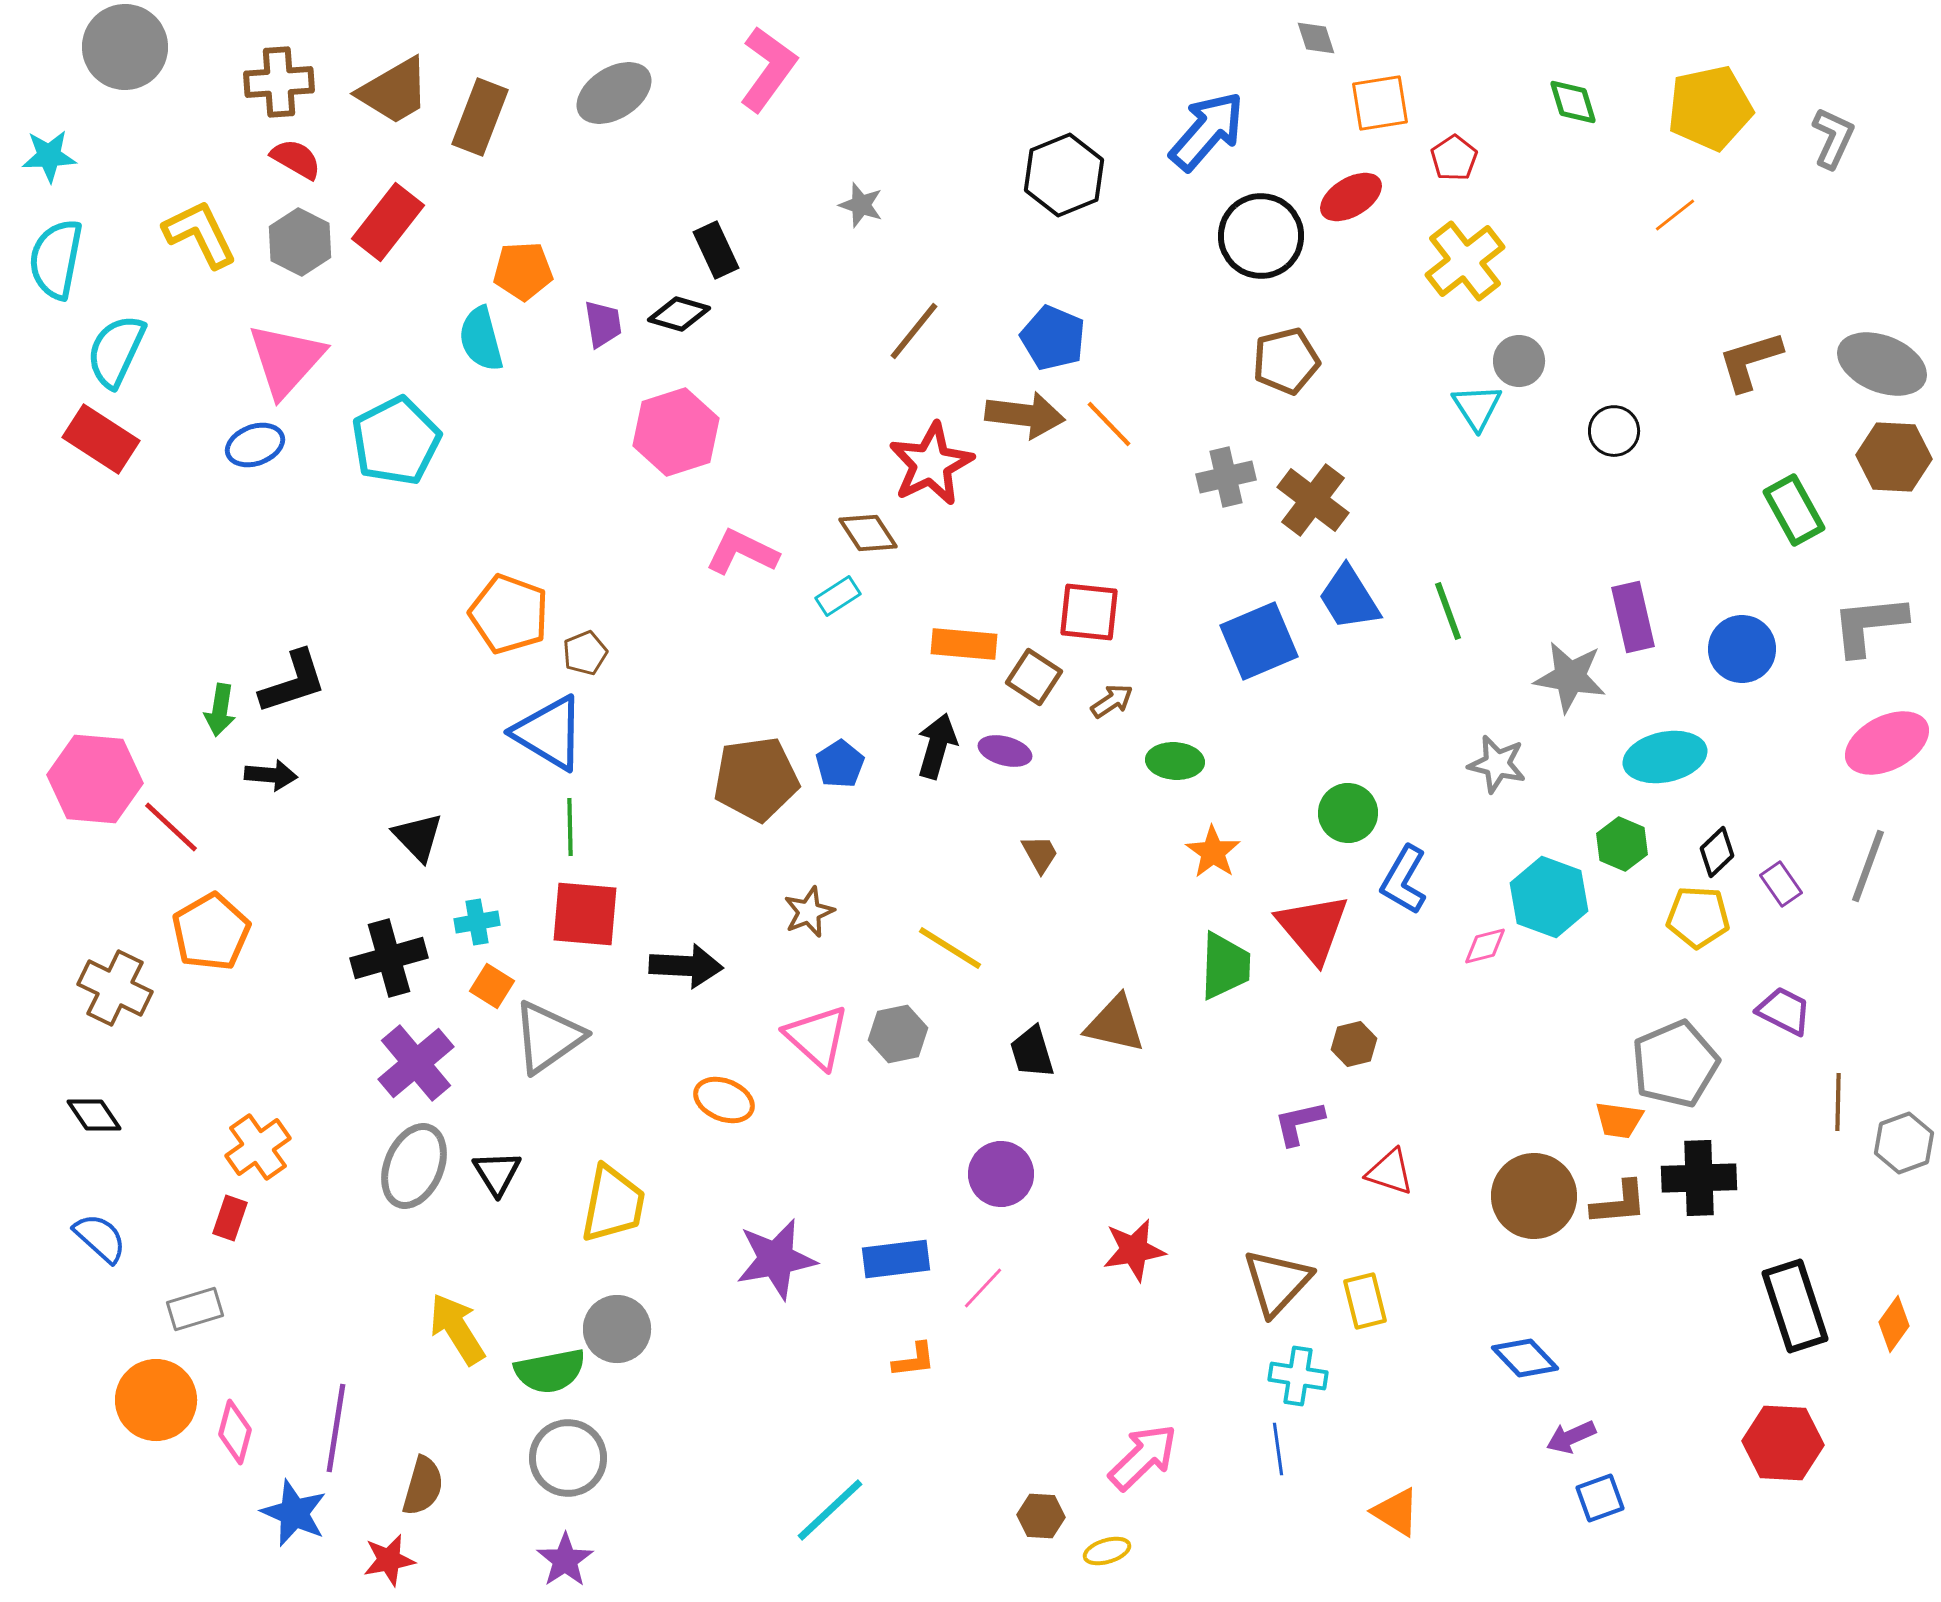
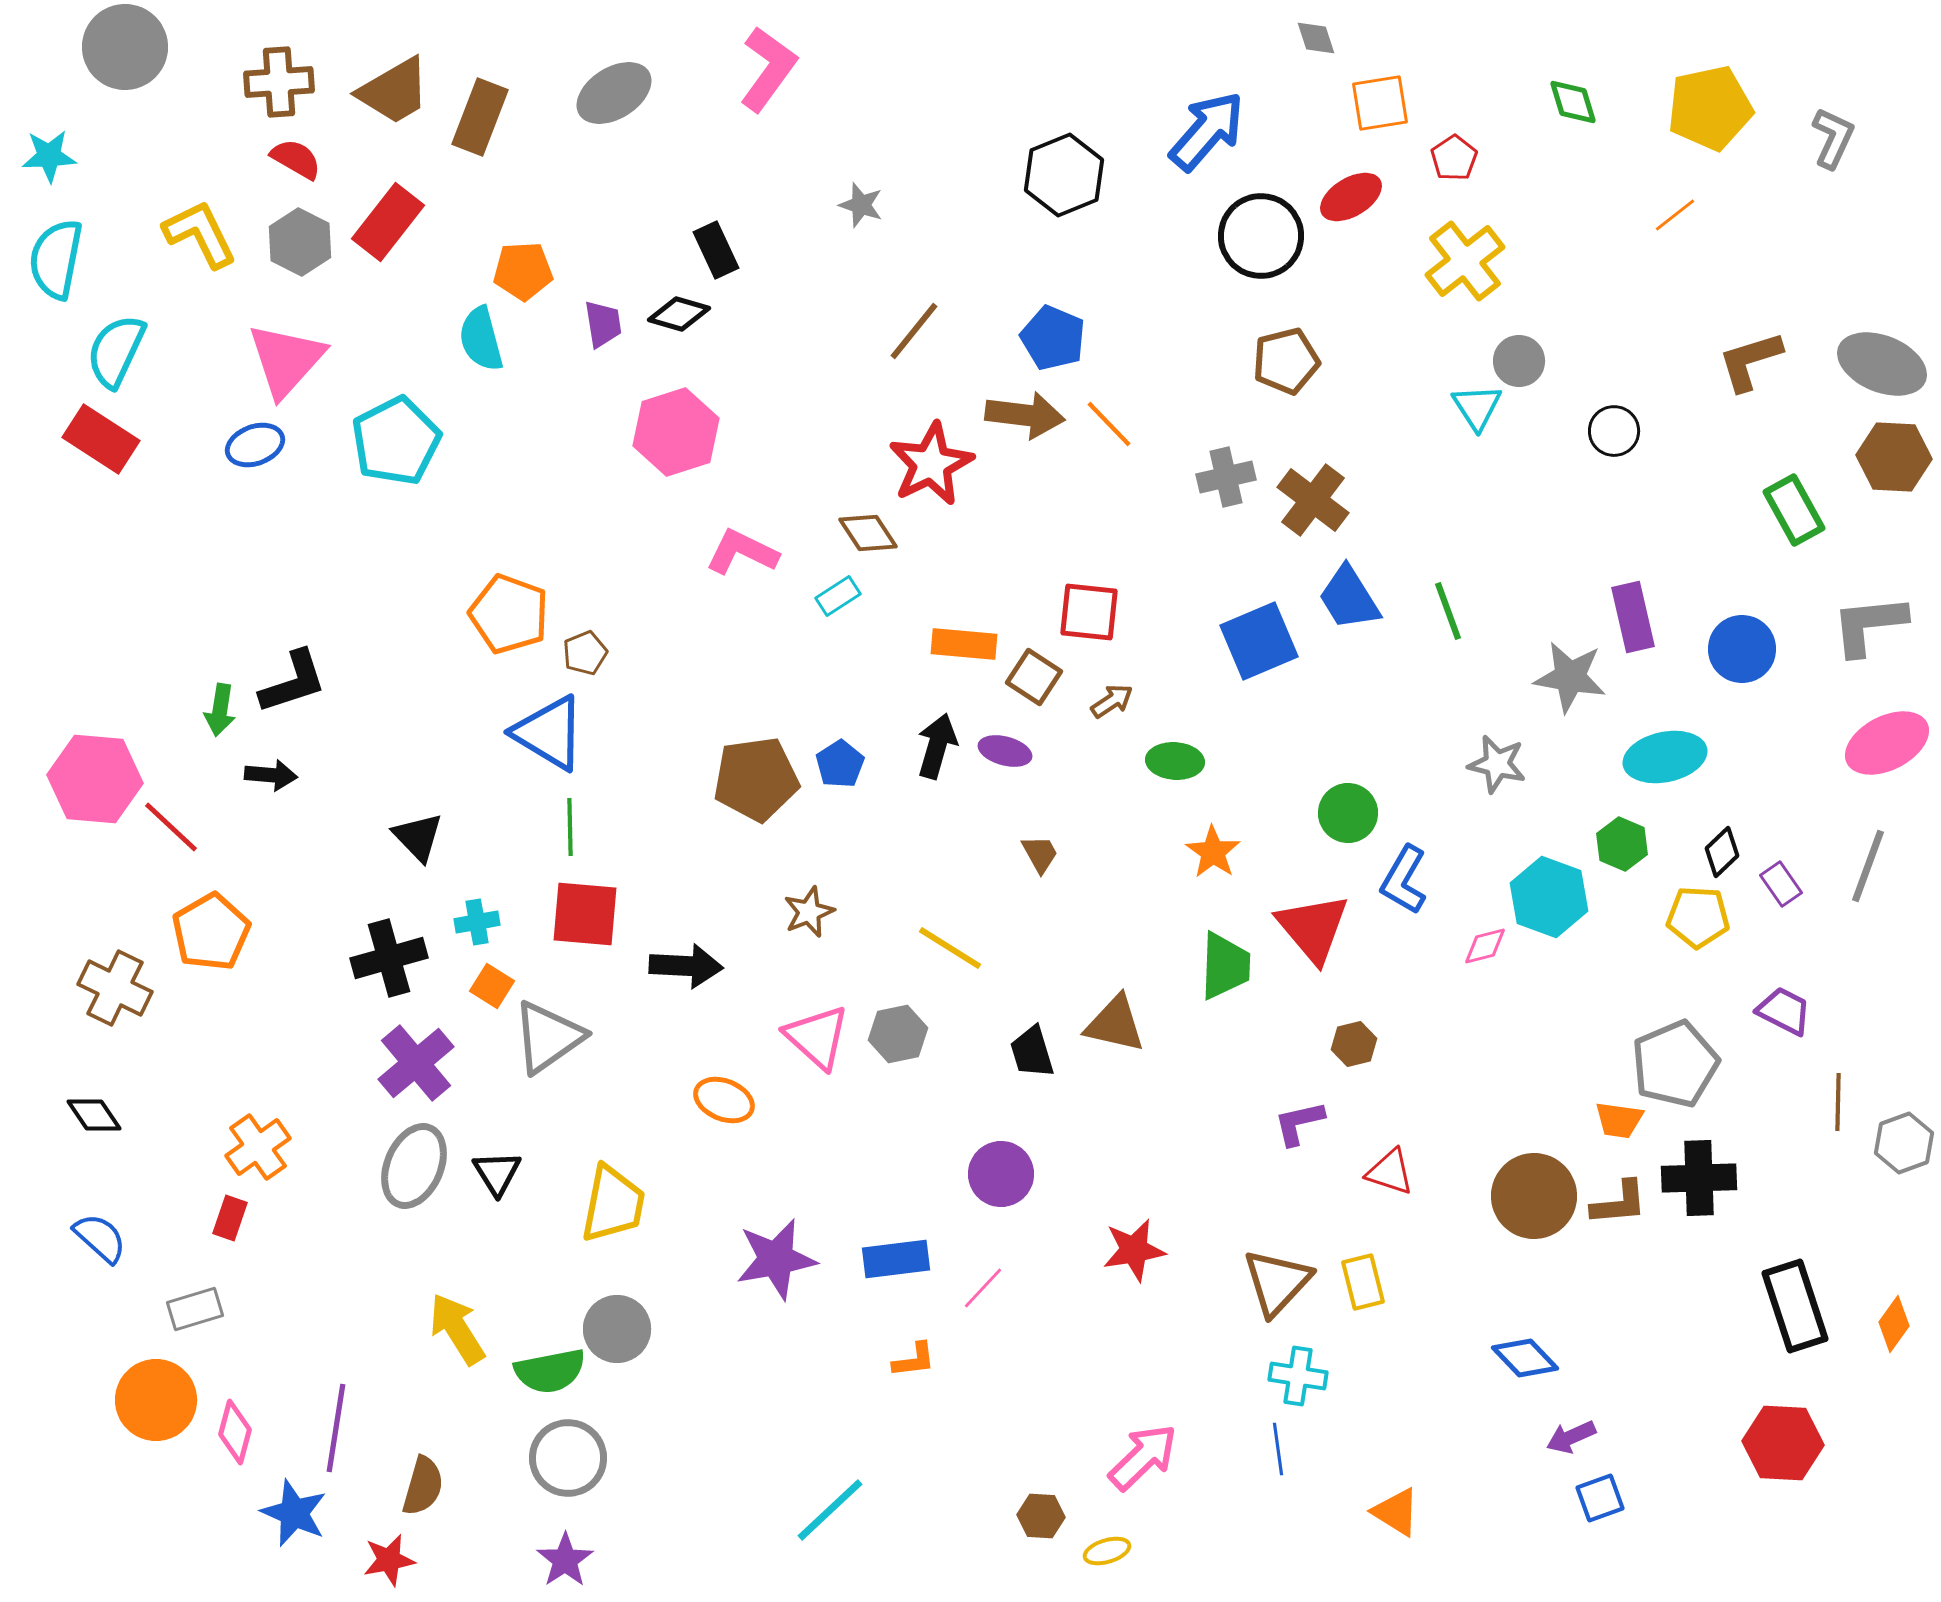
black diamond at (1717, 852): moved 5 px right
yellow rectangle at (1365, 1301): moved 2 px left, 19 px up
